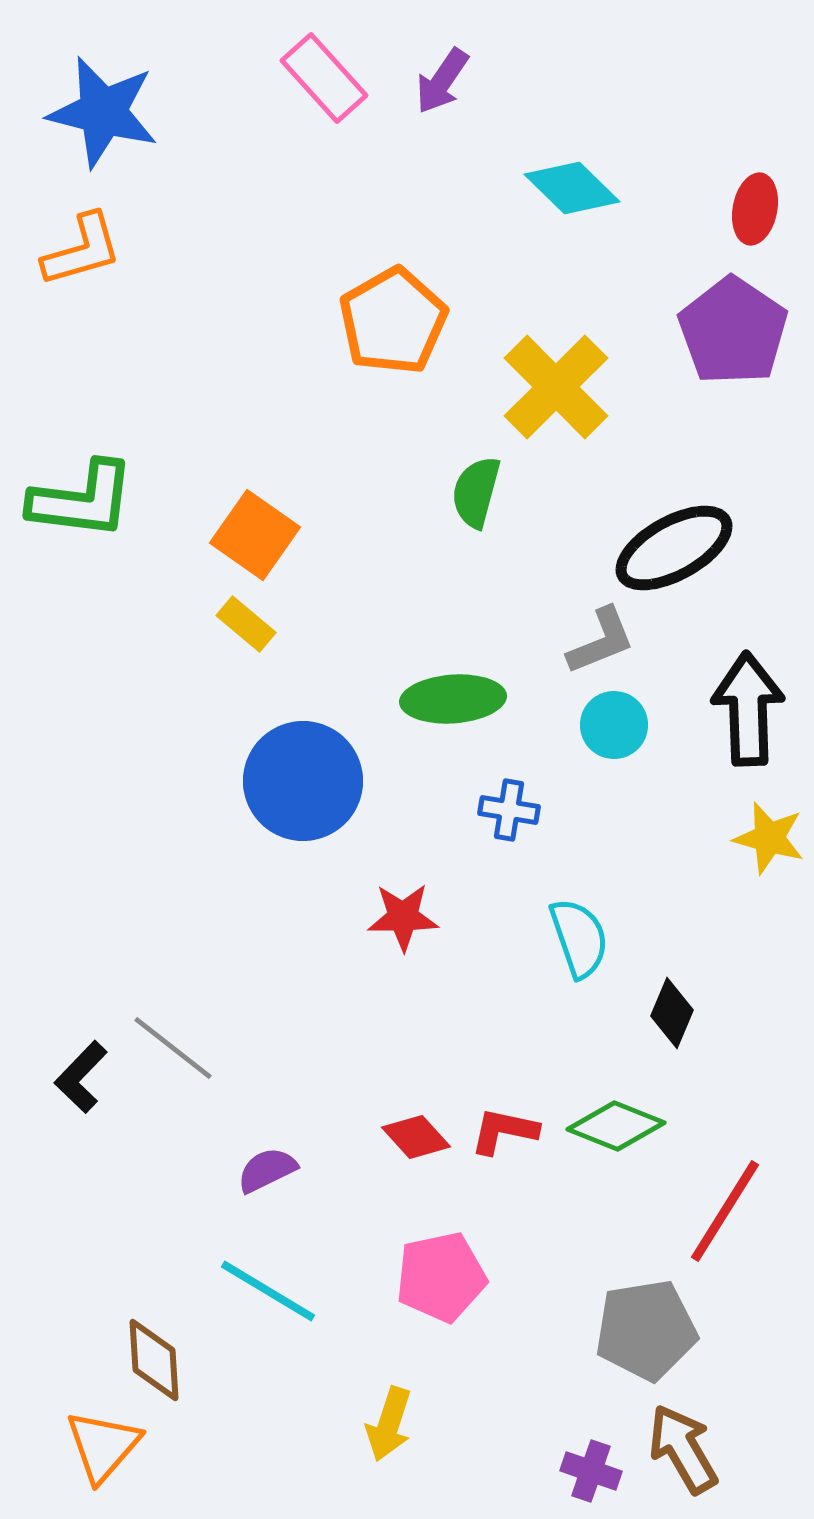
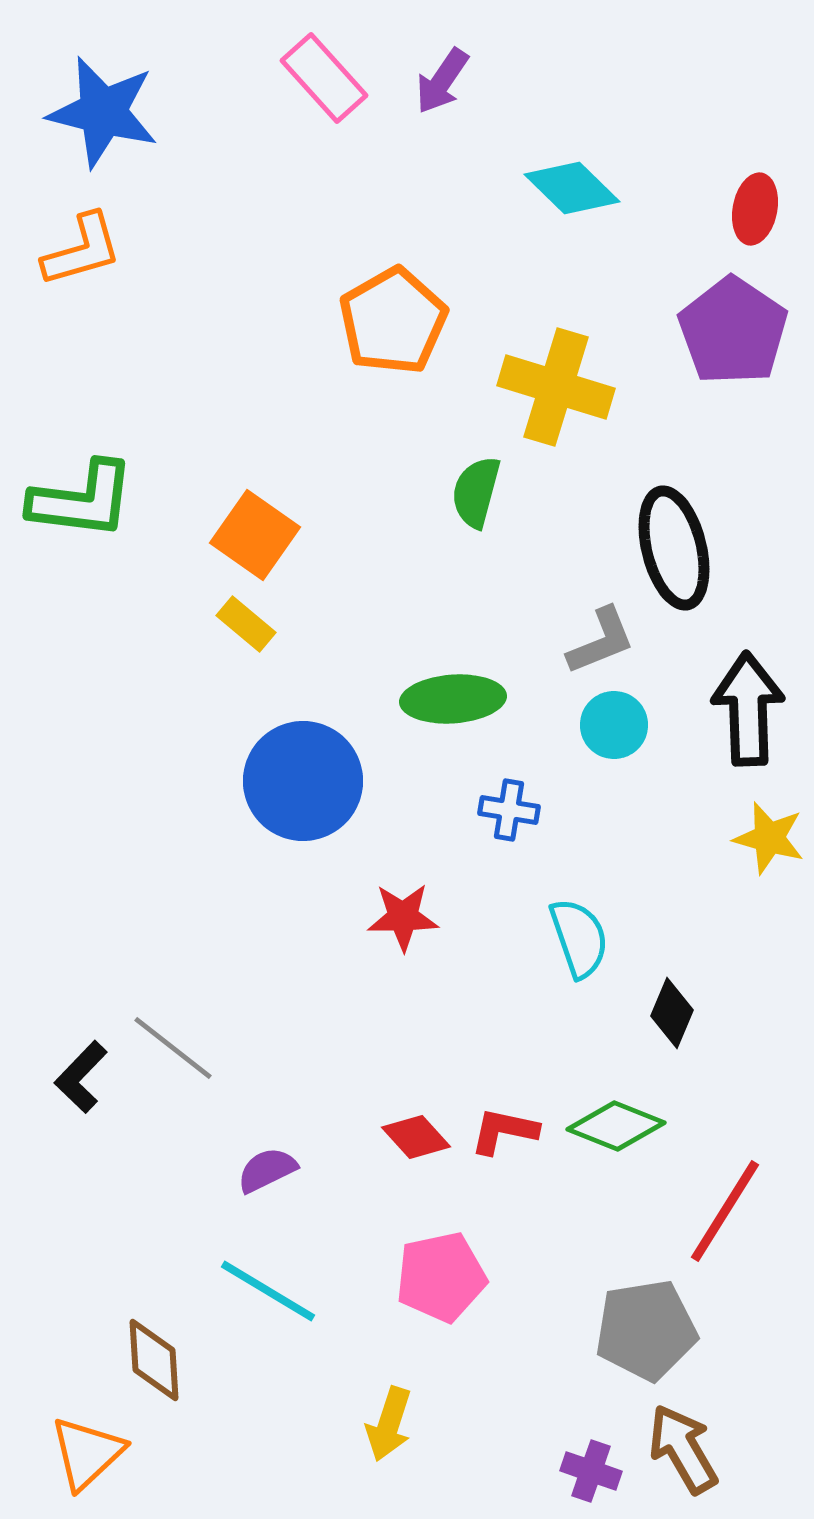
yellow cross: rotated 28 degrees counterclockwise
black ellipse: rotated 75 degrees counterclockwise
orange triangle: moved 16 px left, 7 px down; rotated 6 degrees clockwise
